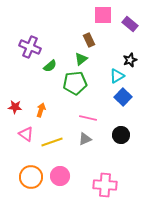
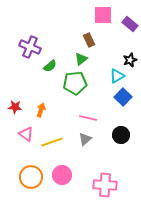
gray triangle: rotated 16 degrees counterclockwise
pink circle: moved 2 px right, 1 px up
